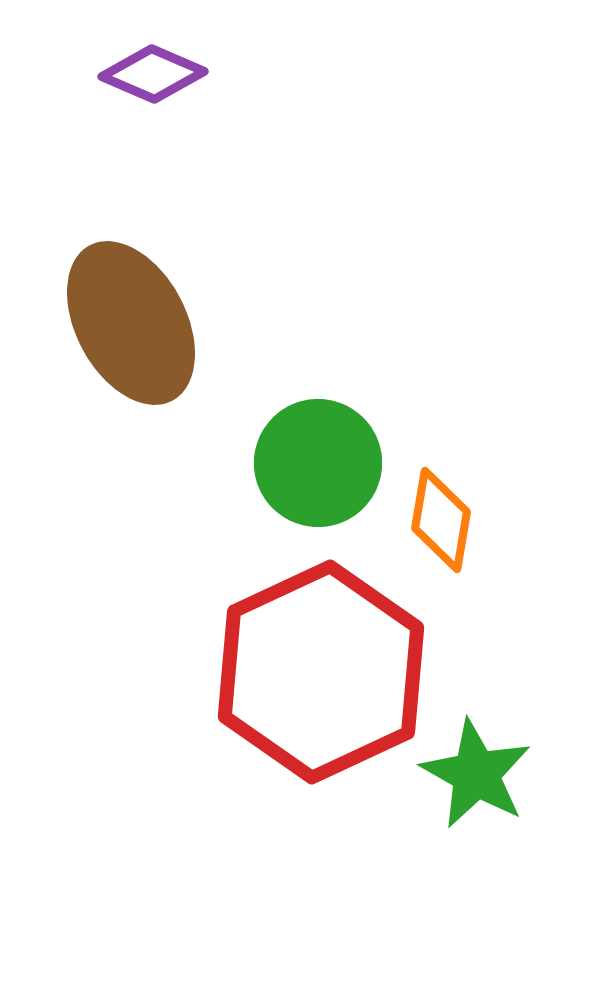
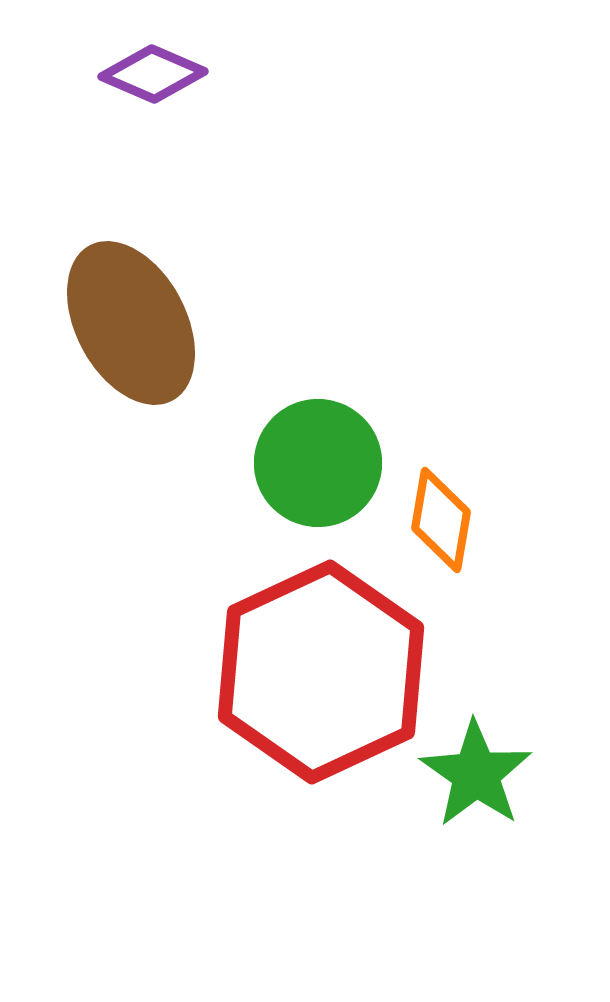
green star: rotated 6 degrees clockwise
